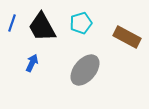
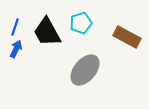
blue line: moved 3 px right, 4 px down
black trapezoid: moved 5 px right, 5 px down
blue arrow: moved 16 px left, 14 px up
